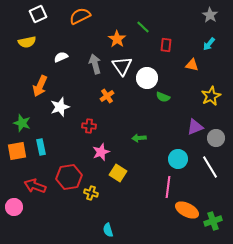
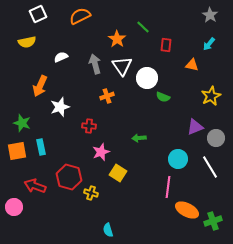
orange cross: rotated 16 degrees clockwise
red hexagon: rotated 25 degrees clockwise
